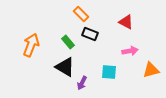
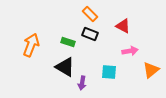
orange rectangle: moved 9 px right
red triangle: moved 3 px left, 4 px down
green rectangle: rotated 32 degrees counterclockwise
orange triangle: rotated 24 degrees counterclockwise
purple arrow: rotated 16 degrees counterclockwise
